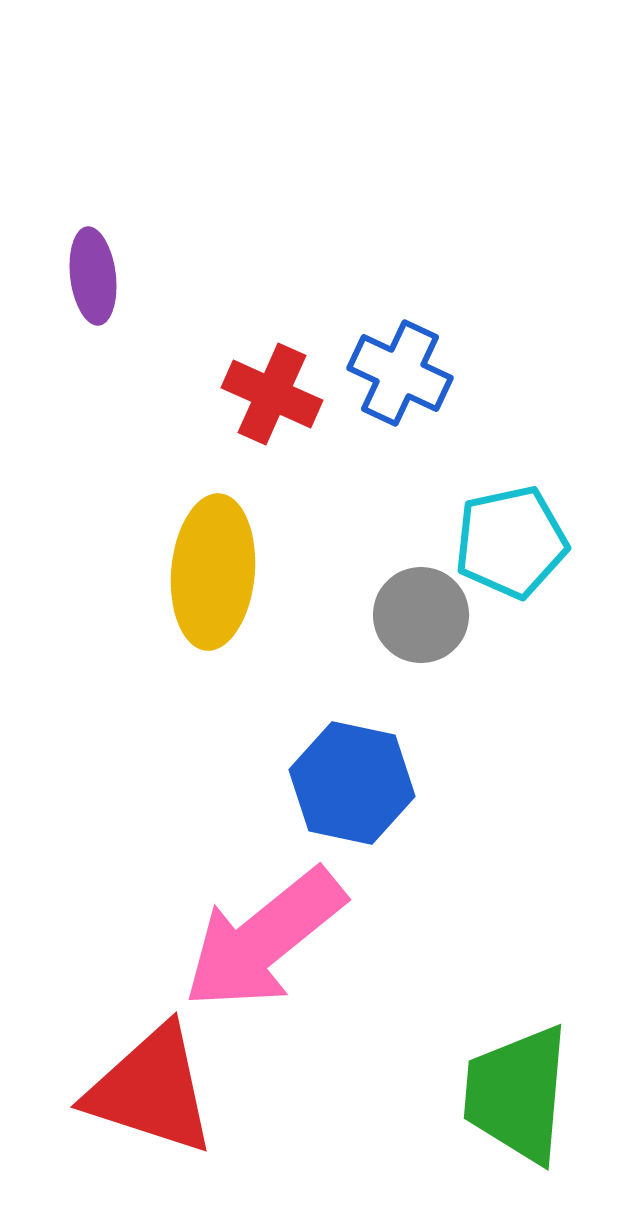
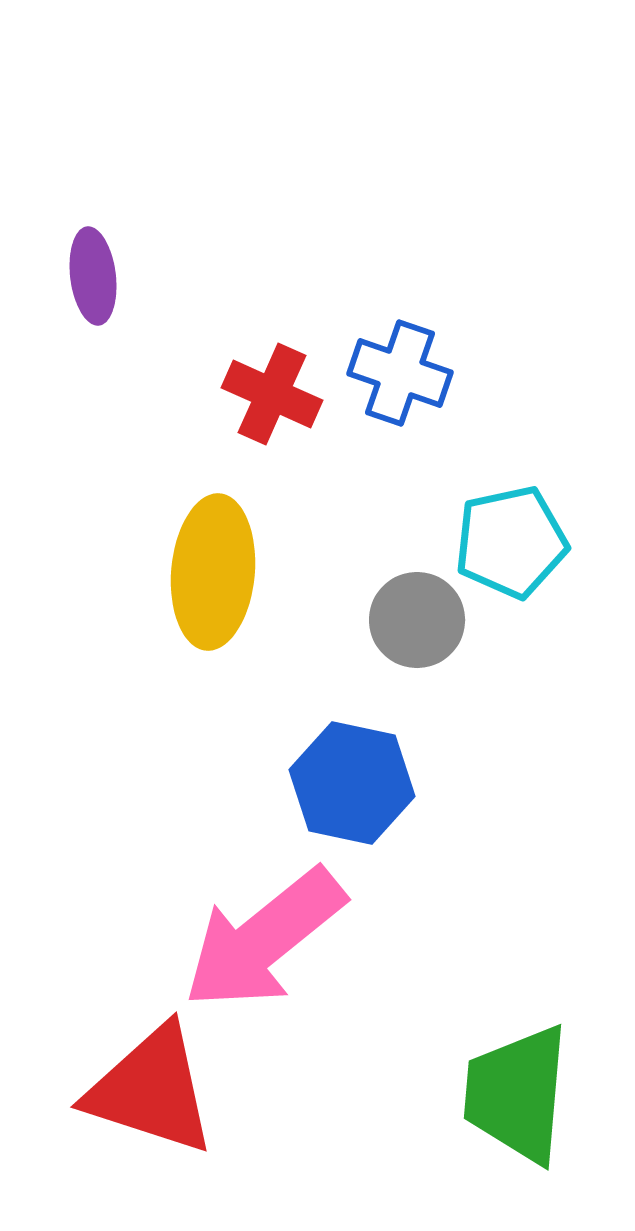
blue cross: rotated 6 degrees counterclockwise
gray circle: moved 4 px left, 5 px down
